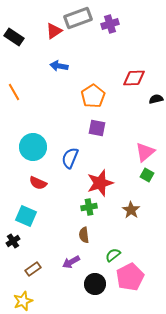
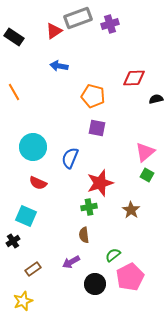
orange pentagon: rotated 25 degrees counterclockwise
